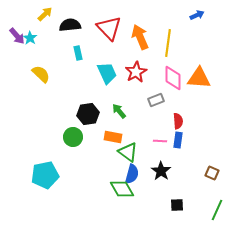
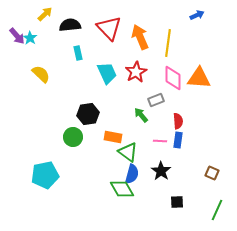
green arrow: moved 22 px right, 4 px down
black square: moved 3 px up
